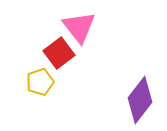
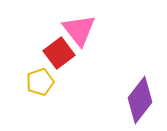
pink triangle: moved 3 px down
